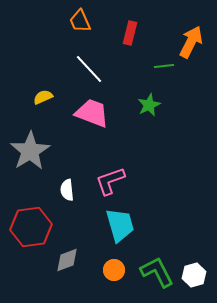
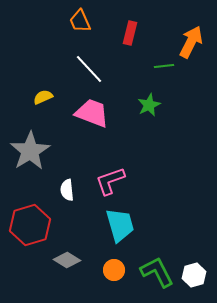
red hexagon: moved 1 px left, 2 px up; rotated 9 degrees counterclockwise
gray diamond: rotated 52 degrees clockwise
